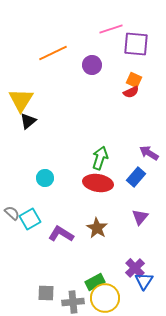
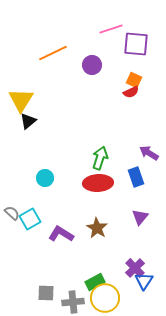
blue rectangle: rotated 60 degrees counterclockwise
red ellipse: rotated 12 degrees counterclockwise
